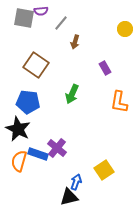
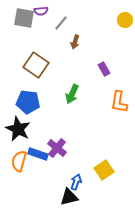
yellow circle: moved 9 px up
purple rectangle: moved 1 px left, 1 px down
